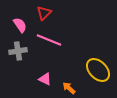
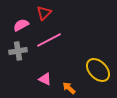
pink semicircle: moved 1 px right; rotated 84 degrees counterclockwise
pink line: rotated 50 degrees counterclockwise
